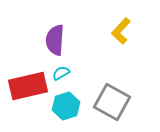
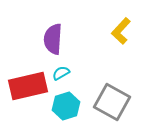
purple semicircle: moved 2 px left, 1 px up
